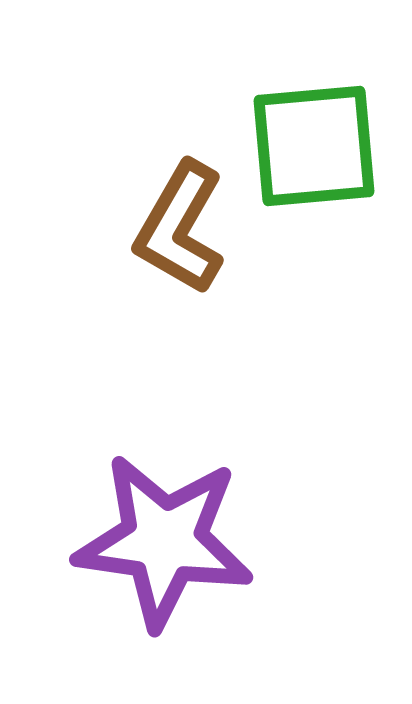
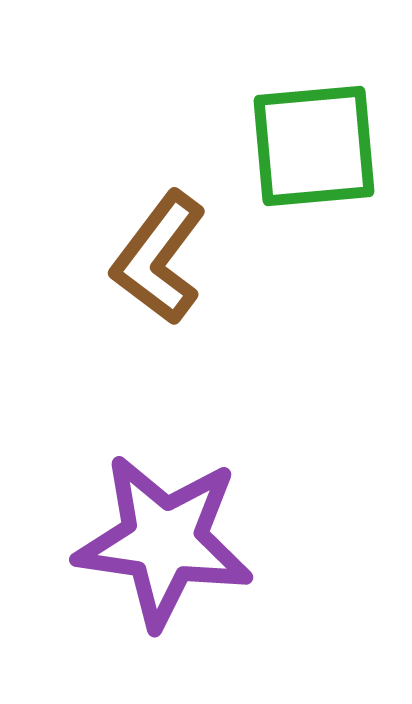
brown L-shape: moved 21 px left, 30 px down; rotated 7 degrees clockwise
